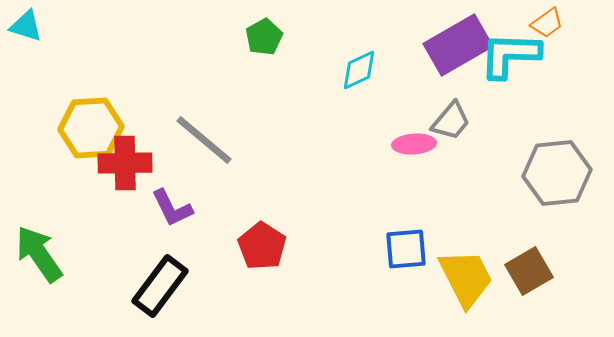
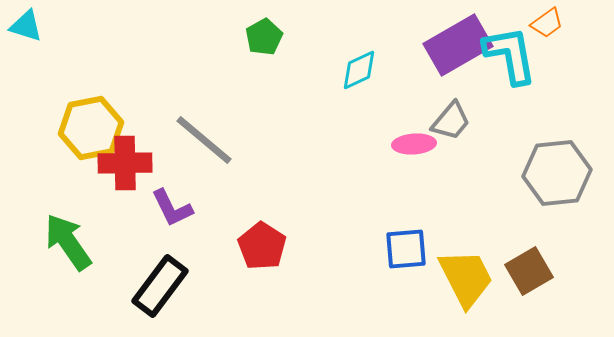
cyan L-shape: rotated 78 degrees clockwise
yellow hexagon: rotated 8 degrees counterclockwise
green arrow: moved 29 px right, 12 px up
